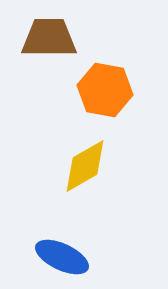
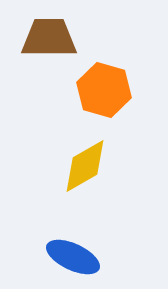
orange hexagon: moved 1 px left; rotated 6 degrees clockwise
blue ellipse: moved 11 px right
